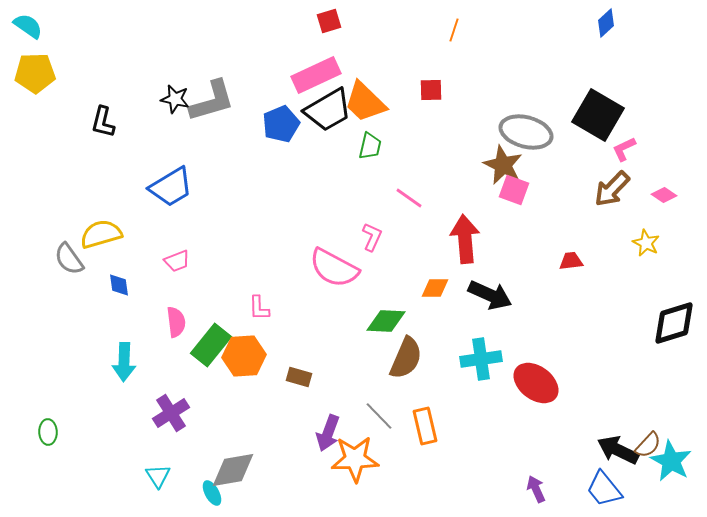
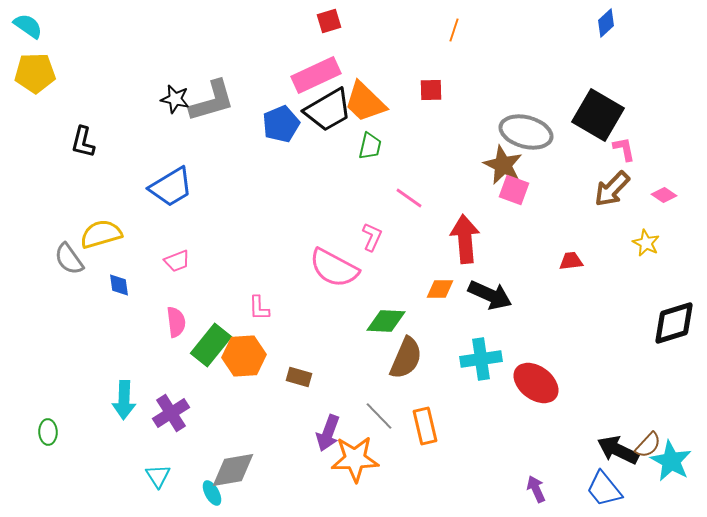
black L-shape at (103, 122): moved 20 px left, 20 px down
pink L-shape at (624, 149): rotated 104 degrees clockwise
orange diamond at (435, 288): moved 5 px right, 1 px down
cyan arrow at (124, 362): moved 38 px down
